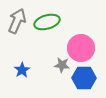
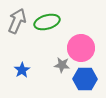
blue hexagon: moved 1 px right, 1 px down
